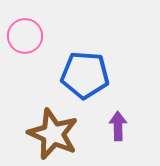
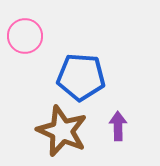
blue pentagon: moved 4 px left, 2 px down
brown star: moved 9 px right, 3 px up
